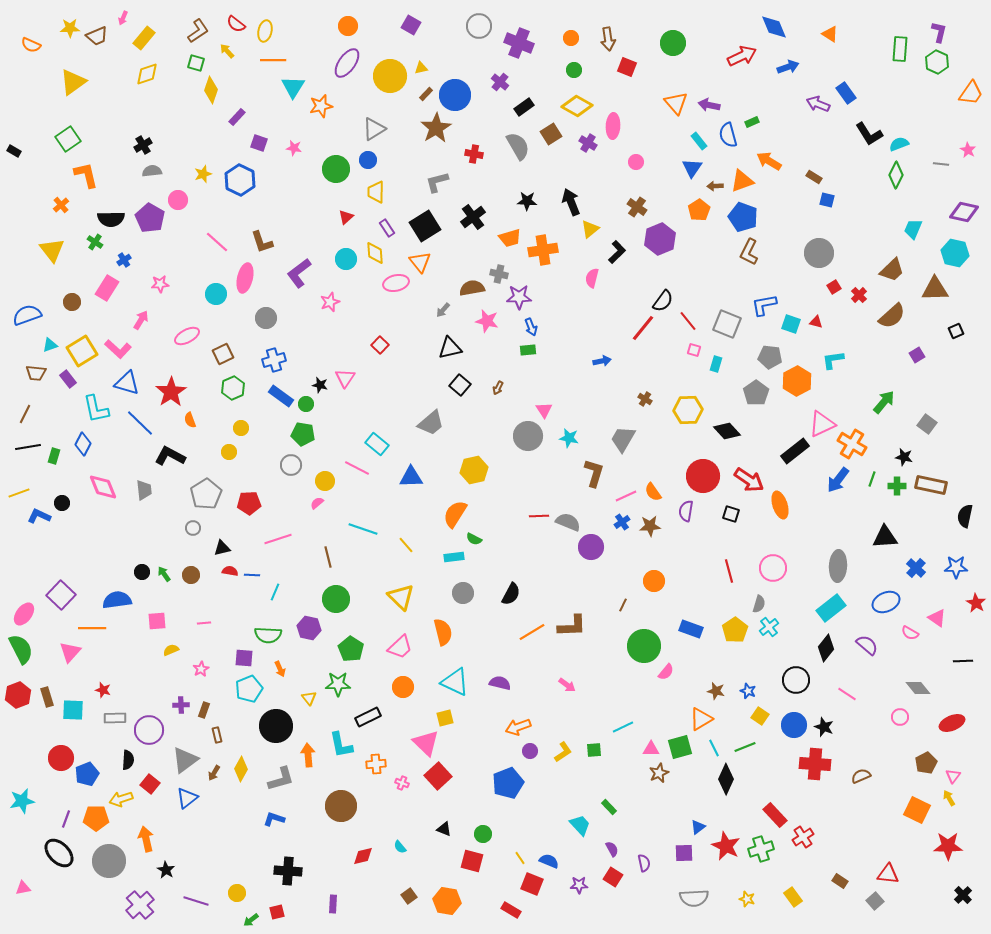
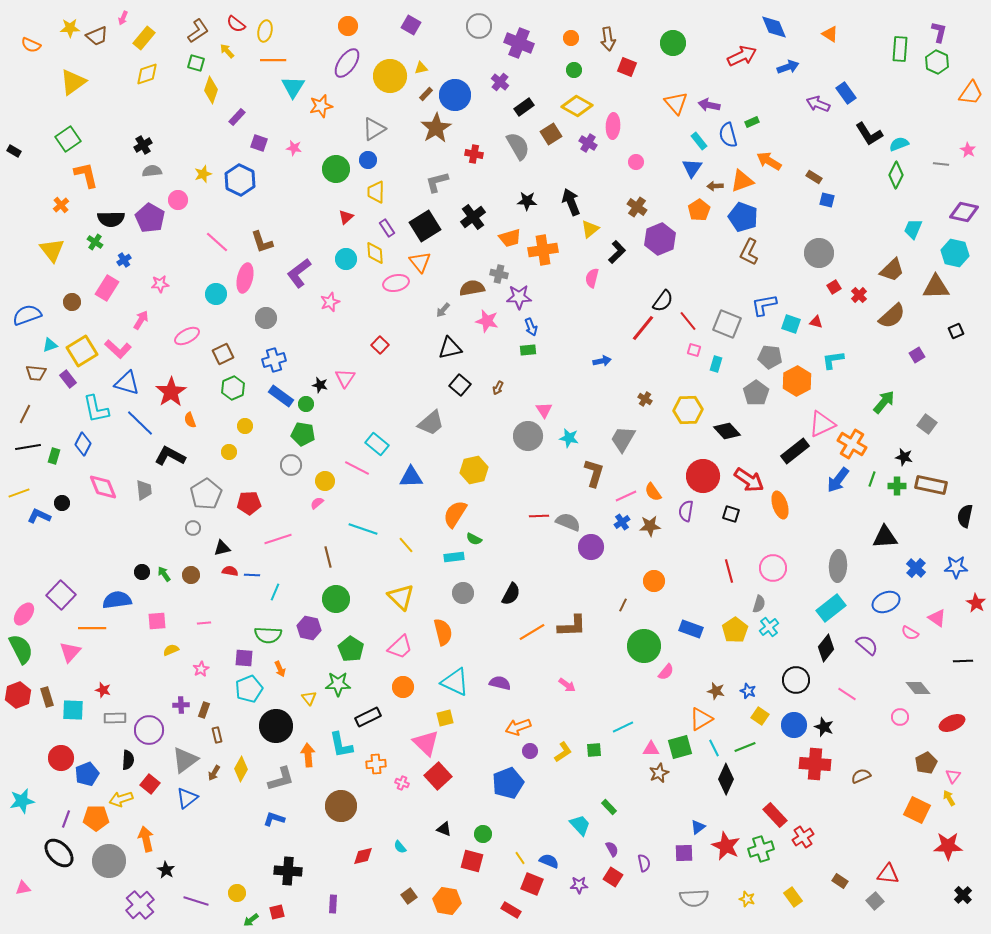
brown triangle at (935, 289): moved 1 px right, 2 px up
yellow circle at (241, 428): moved 4 px right, 2 px up
